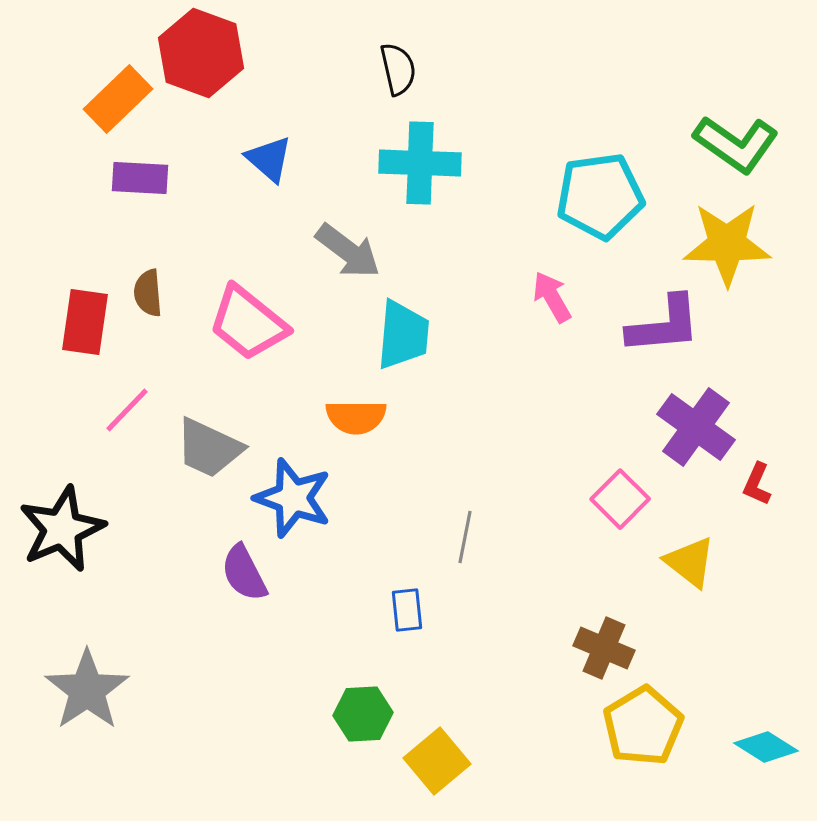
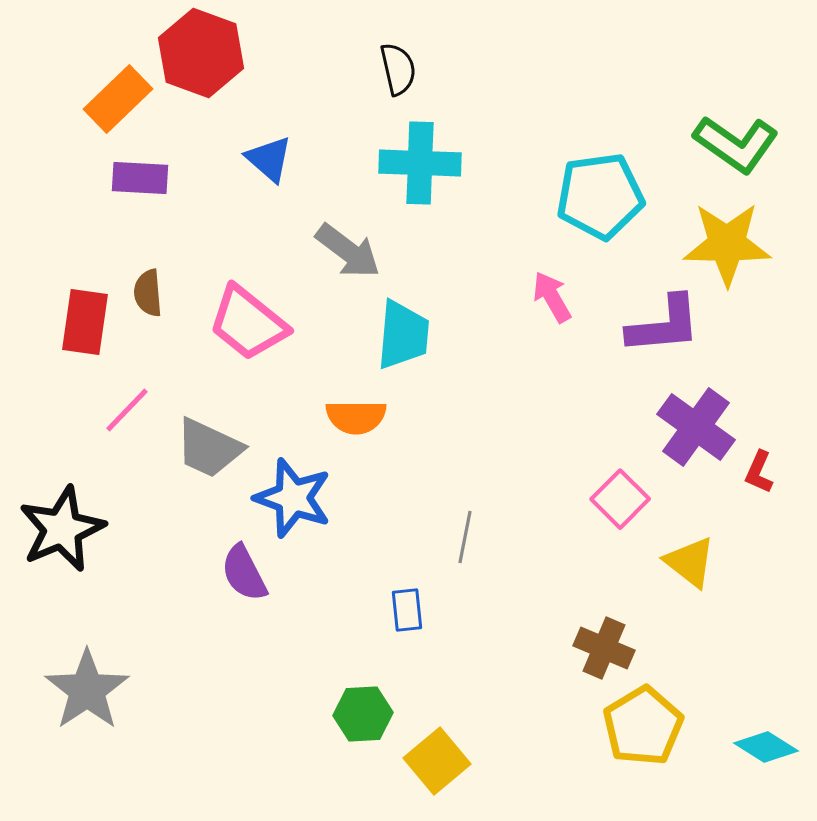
red L-shape: moved 2 px right, 12 px up
